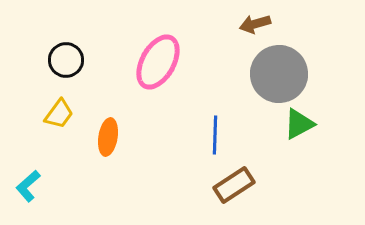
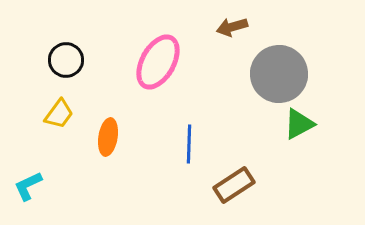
brown arrow: moved 23 px left, 3 px down
blue line: moved 26 px left, 9 px down
cyan L-shape: rotated 16 degrees clockwise
